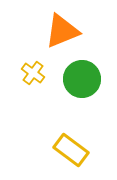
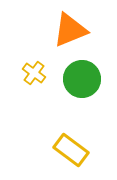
orange triangle: moved 8 px right, 1 px up
yellow cross: moved 1 px right
